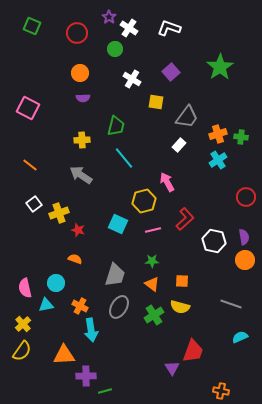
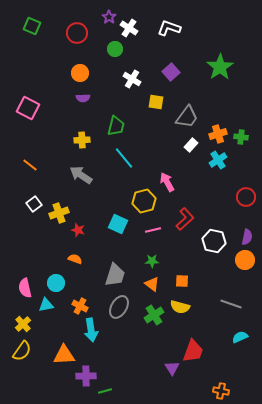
white rectangle at (179, 145): moved 12 px right
purple semicircle at (244, 237): moved 3 px right; rotated 21 degrees clockwise
